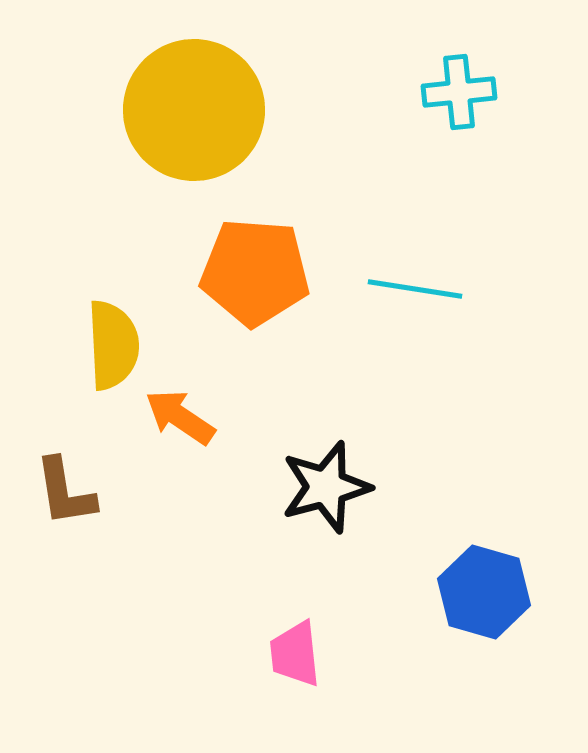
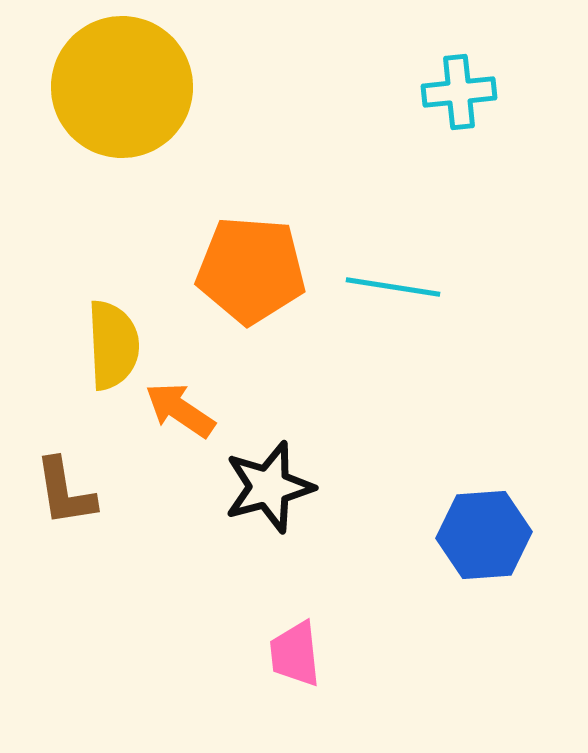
yellow circle: moved 72 px left, 23 px up
orange pentagon: moved 4 px left, 2 px up
cyan line: moved 22 px left, 2 px up
orange arrow: moved 7 px up
black star: moved 57 px left
blue hexagon: moved 57 px up; rotated 20 degrees counterclockwise
